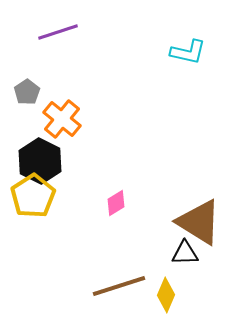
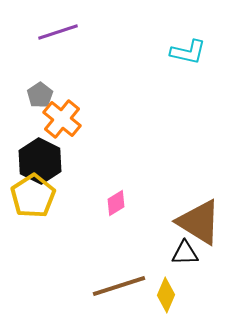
gray pentagon: moved 13 px right, 3 px down
